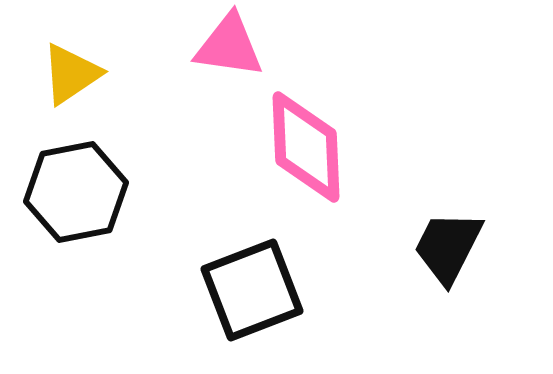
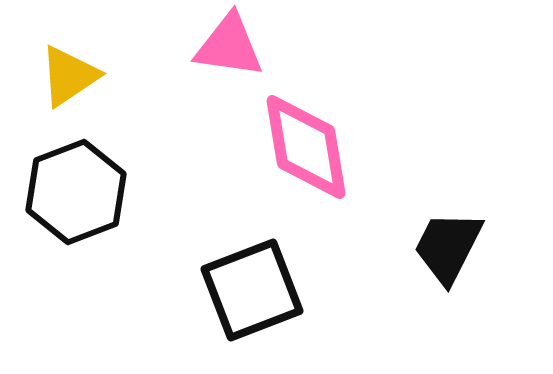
yellow triangle: moved 2 px left, 2 px down
pink diamond: rotated 7 degrees counterclockwise
black hexagon: rotated 10 degrees counterclockwise
